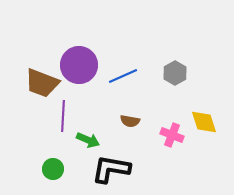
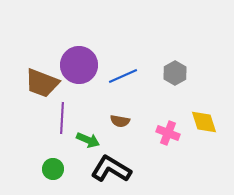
purple line: moved 1 px left, 2 px down
brown semicircle: moved 10 px left
pink cross: moved 4 px left, 2 px up
black L-shape: rotated 21 degrees clockwise
